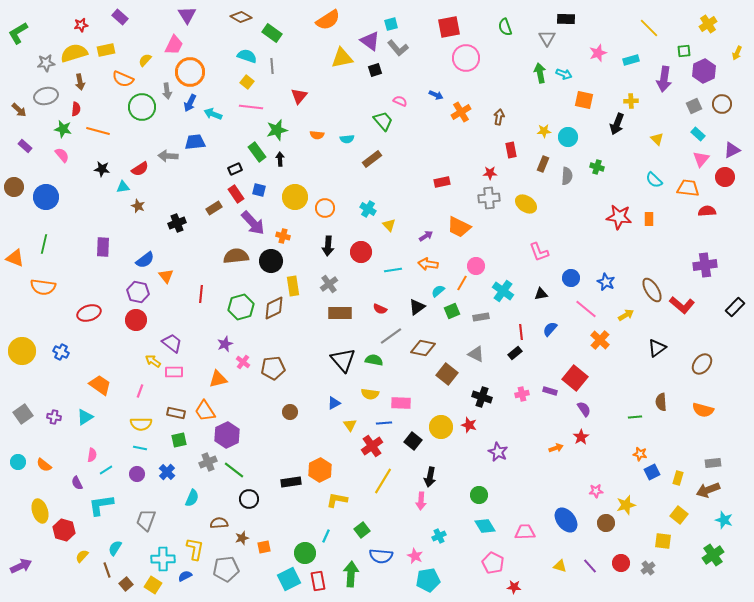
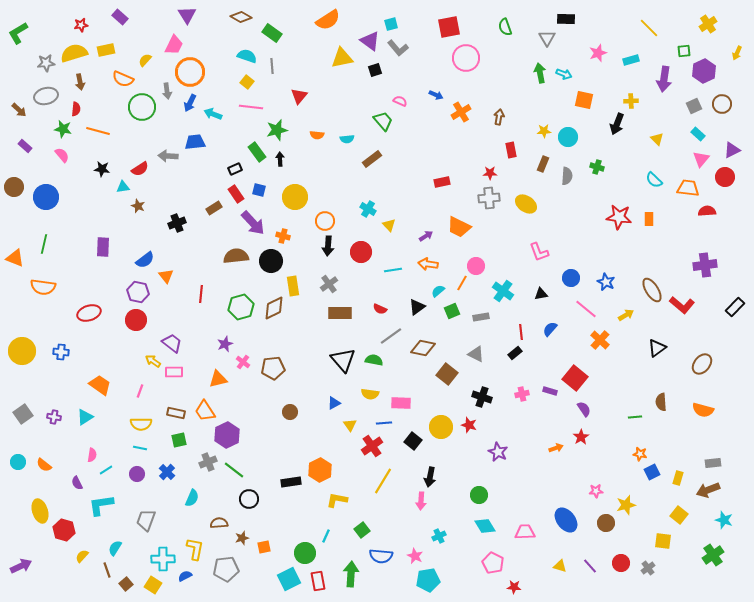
orange circle at (325, 208): moved 13 px down
blue cross at (61, 352): rotated 21 degrees counterclockwise
